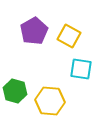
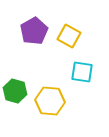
cyan square: moved 1 px right, 3 px down
